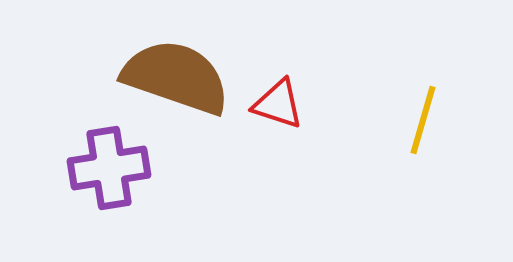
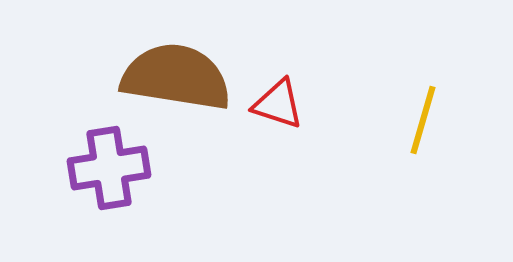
brown semicircle: rotated 10 degrees counterclockwise
